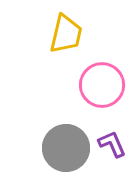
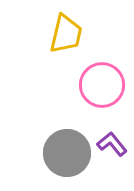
purple L-shape: rotated 16 degrees counterclockwise
gray circle: moved 1 px right, 5 px down
